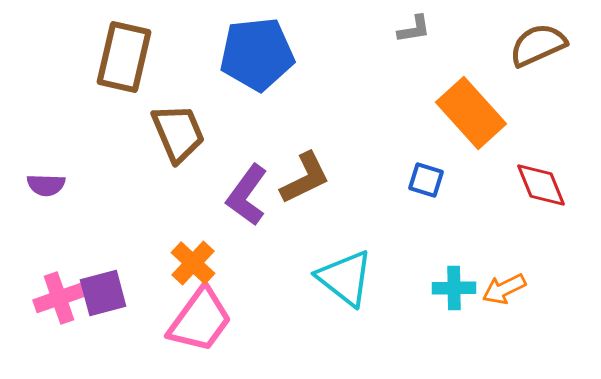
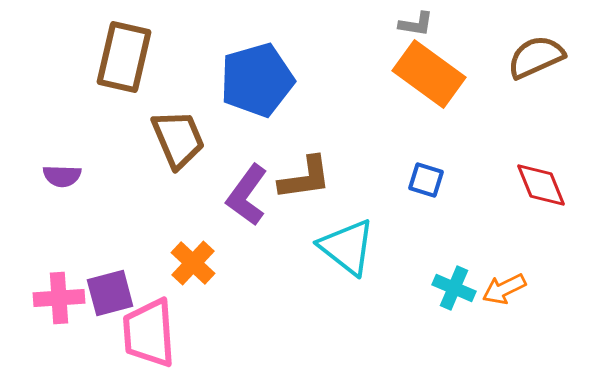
gray L-shape: moved 2 px right, 5 px up; rotated 18 degrees clockwise
brown semicircle: moved 2 px left, 12 px down
blue pentagon: moved 26 px down; rotated 10 degrees counterclockwise
orange rectangle: moved 42 px left, 39 px up; rotated 12 degrees counterclockwise
brown trapezoid: moved 6 px down
brown L-shape: rotated 18 degrees clockwise
purple semicircle: moved 16 px right, 9 px up
cyan triangle: moved 2 px right, 31 px up
cyan cross: rotated 24 degrees clockwise
purple square: moved 7 px right
pink cross: rotated 15 degrees clockwise
pink trapezoid: moved 51 px left, 13 px down; rotated 140 degrees clockwise
